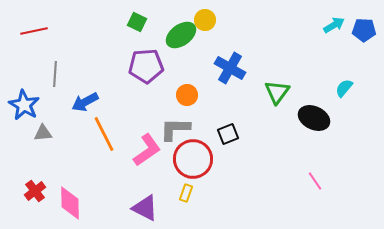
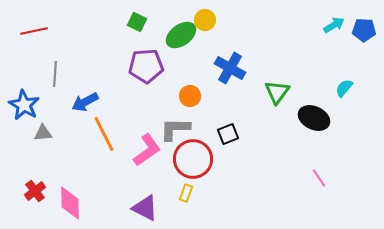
orange circle: moved 3 px right, 1 px down
pink line: moved 4 px right, 3 px up
